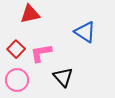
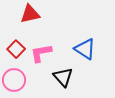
blue triangle: moved 17 px down
pink circle: moved 3 px left
